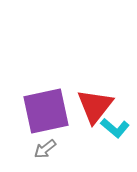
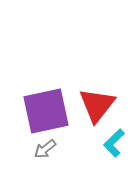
red triangle: moved 2 px right, 1 px up
cyan L-shape: moved 1 px left, 15 px down; rotated 96 degrees clockwise
